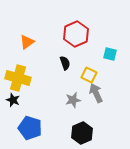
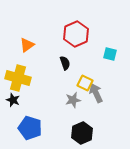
orange triangle: moved 3 px down
yellow square: moved 4 px left, 8 px down
